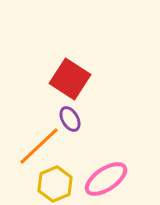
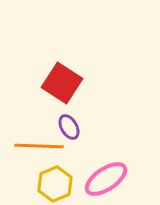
red square: moved 8 px left, 4 px down
purple ellipse: moved 1 px left, 8 px down
orange line: rotated 45 degrees clockwise
